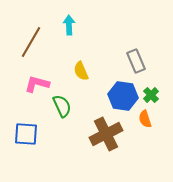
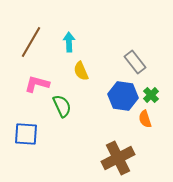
cyan arrow: moved 17 px down
gray rectangle: moved 1 px left, 1 px down; rotated 15 degrees counterclockwise
brown cross: moved 12 px right, 24 px down
